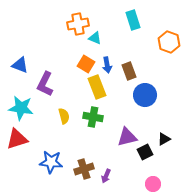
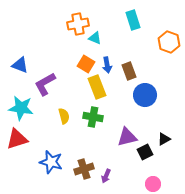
purple L-shape: rotated 35 degrees clockwise
blue star: rotated 10 degrees clockwise
